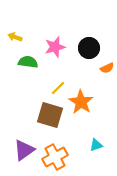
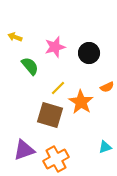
black circle: moved 5 px down
green semicircle: moved 2 px right, 4 px down; rotated 42 degrees clockwise
orange semicircle: moved 19 px down
cyan triangle: moved 9 px right, 2 px down
purple triangle: rotated 15 degrees clockwise
orange cross: moved 1 px right, 2 px down
